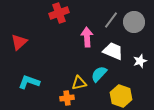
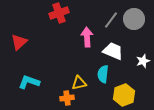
gray circle: moved 3 px up
white star: moved 3 px right
cyan semicircle: moved 4 px right; rotated 36 degrees counterclockwise
yellow hexagon: moved 3 px right, 1 px up; rotated 20 degrees clockwise
